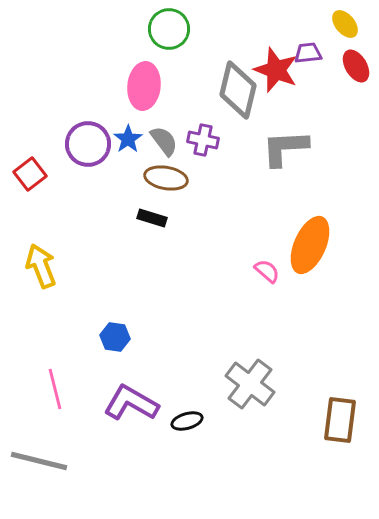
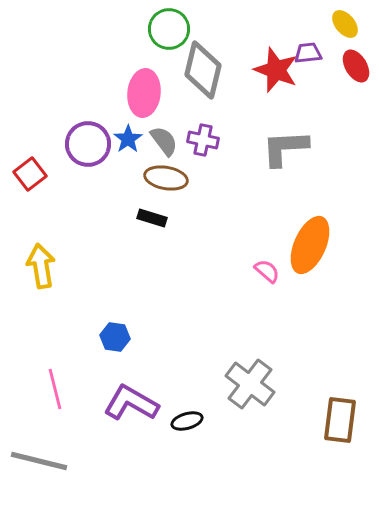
pink ellipse: moved 7 px down
gray diamond: moved 35 px left, 20 px up
yellow arrow: rotated 12 degrees clockwise
